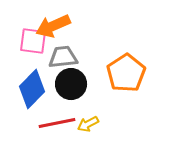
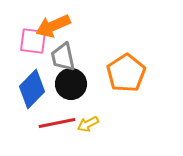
gray trapezoid: rotated 96 degrees counterclockwise
